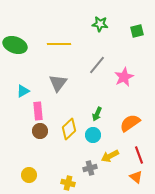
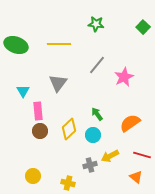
green star: moved 4 px left
green square: moved 6 px right, 4 px up; rotated 32 degrees counterclockwise
green ellipse: moved 1 px right
cyan triangle: rotated 32 degrees counterclockwise
green arrow: rotated 120 degrees clockwise
red line: moved 3 px right; rotated 54 degrees counterclockwise
gray cross: moved 3 px up
yellow circle: moved 4 px right, 1 px down
